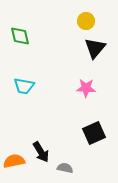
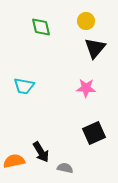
green diamond: moved 21 px right, 9 px up
